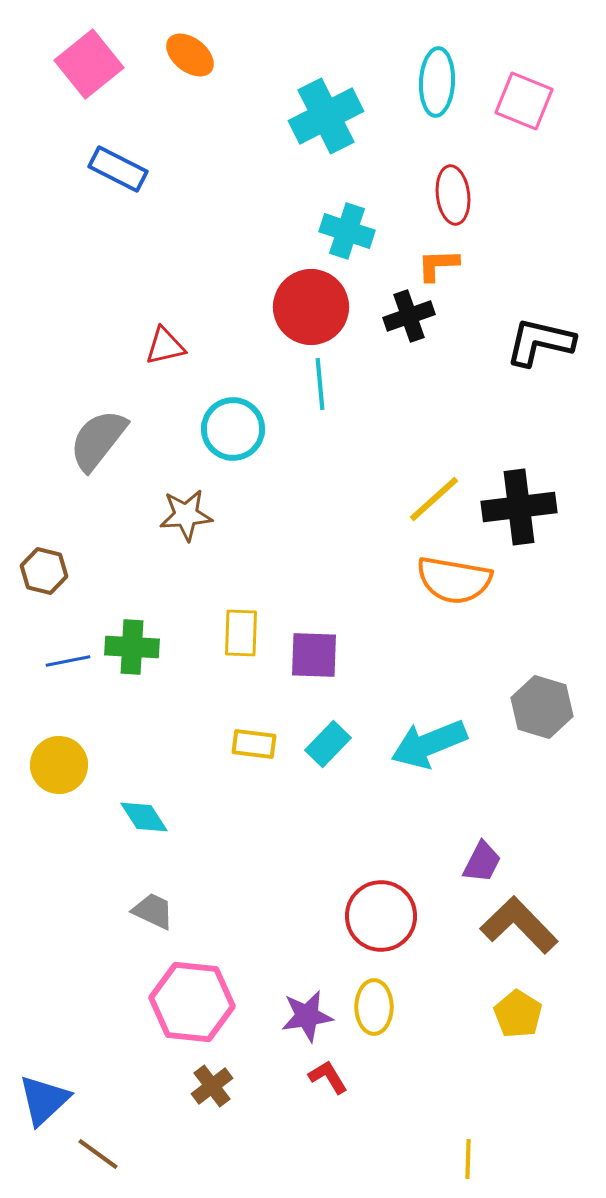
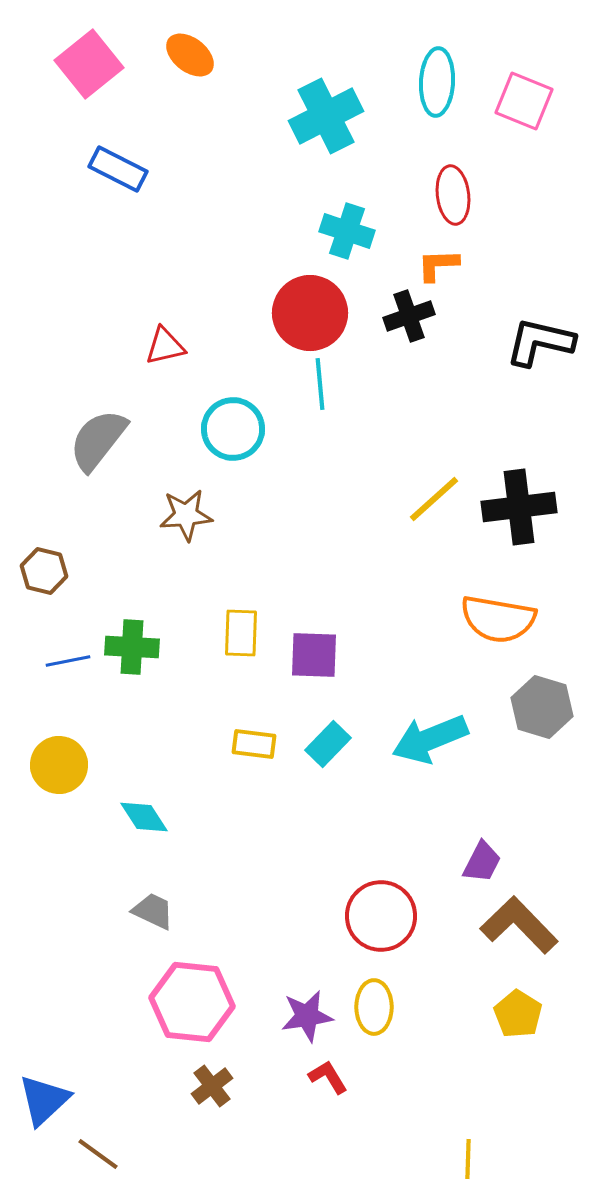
red circle at (311, 307): moved 1 px left, 6 px down
orange semicircle at (454, 580): moved 44 px right, 39 px down
cyan arrow at (429, 744): moved 1 px right, 5 px up
